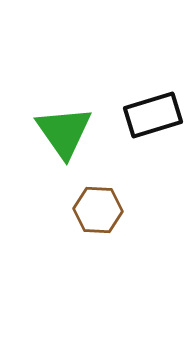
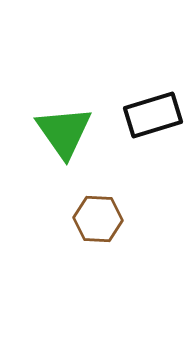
brown hexagon: moved 9 px down
